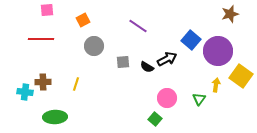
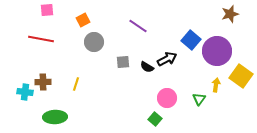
red line: rotated 10 degrees clockwise
gray circle: moved 4 px up
purple circle: moved 1 px left
